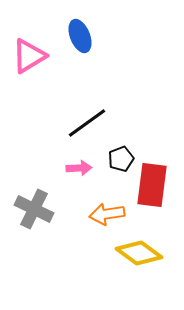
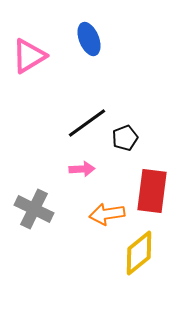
blue ellipse: moved 9 px right, 3 px down
black pentagon: moved 4 px right, 21 px up
pink arrow: moved 3 px right, 1 px down
red rectangle: moved 6 px down
yellow diamond: rotated 75 degrees counterclockwise
